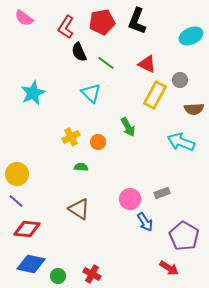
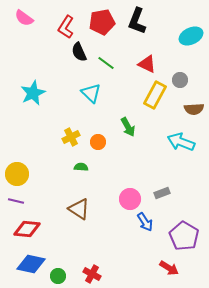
purple line: rotated 28 degrees counterclockwise
